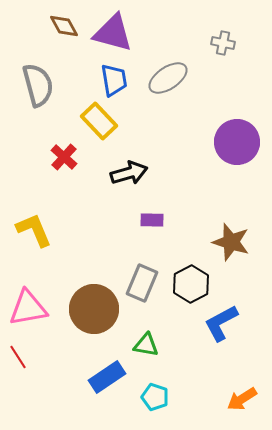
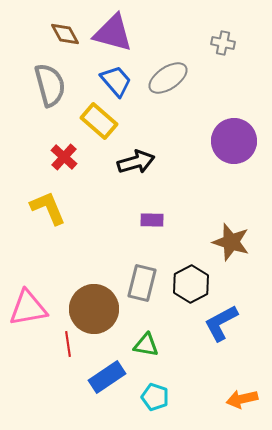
brown diamond: moved 1 px right, 8 px down
blue trapezoid: moved 2 px right, 1 px down; rotated 32 degrees counterclockwise
gray semicircle: moved 12 px right
yellow rectangle: rotated 6 degrees counterclockwise
purple circle: moved 3 px left, 1 px up
black arrow: moved 7 px right, 11 px up
yellow L-shape: moved 14 px right, 22 px up
gray rectangle: rotated 9 degrees counterclockwise
red line: moved 50 px right, 13 px up; rotated 25 degrees clockwise
orange arrow: rotated 20 degrees clockwise
